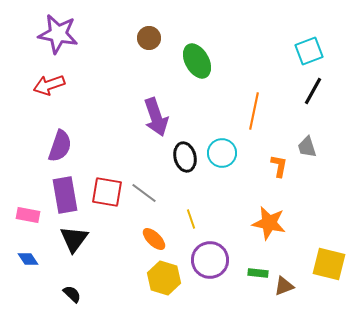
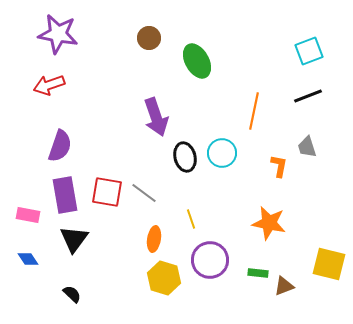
black line: moved 5 px left, 5 px down; rotated 40 degrees clockwise
orange ellipse: rotated 55 degrees clockwise
